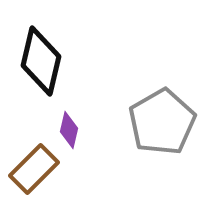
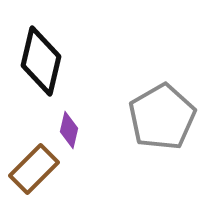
gray pentagon: moved 5 px up
